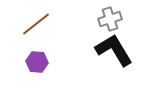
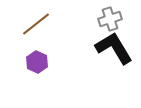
black L-shape: moved 2 px up
purple hexagon: rotated 20 degrees clockwise
